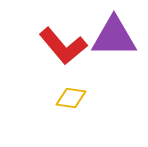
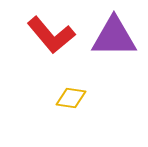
red L-shape: moved 12 px left, 11 px up
